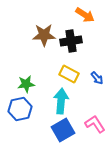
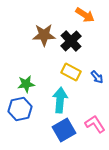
black cross: rotated 35 degrees counterclockwise
yellow rectangle: moved 2 px right, 2 px up
blue arrow: moved 1 px up
cyan arrow: moved 1 px left, 1 px up
blue square: moved 1 px right
